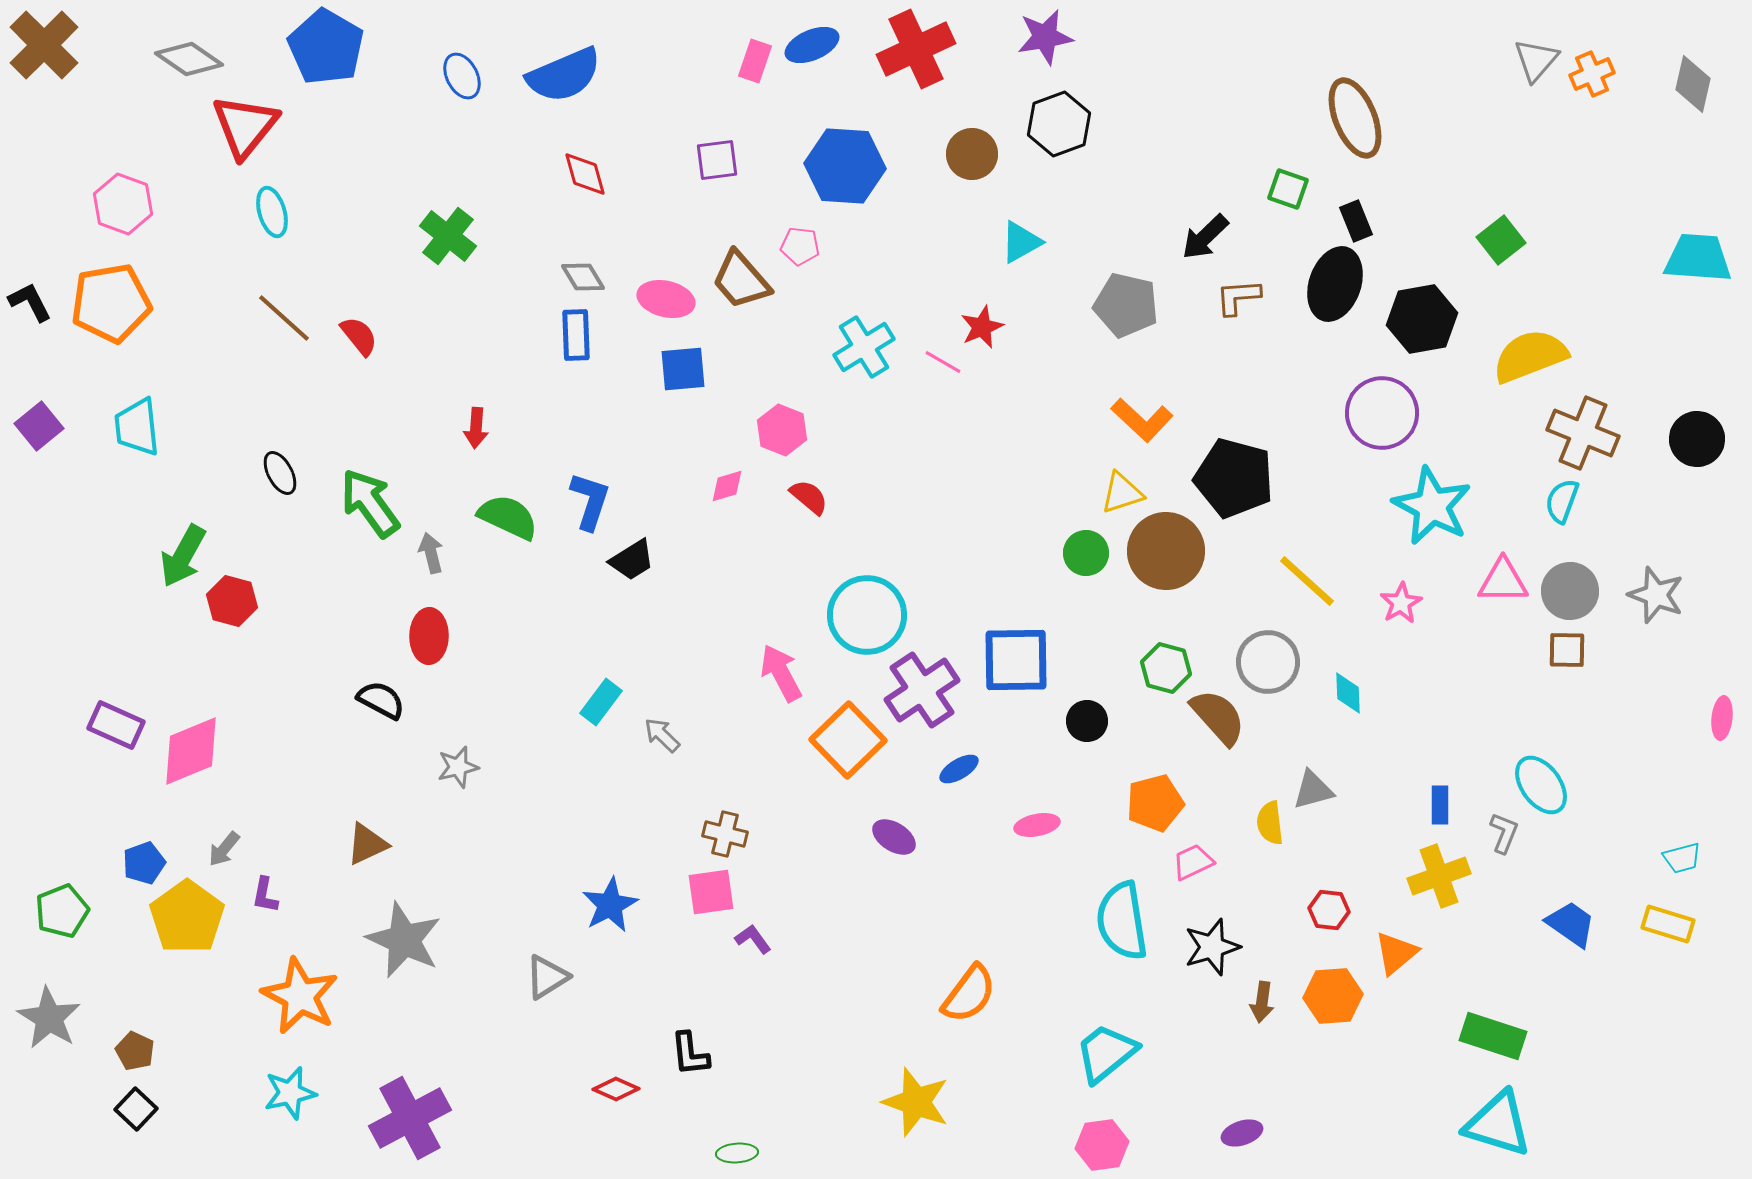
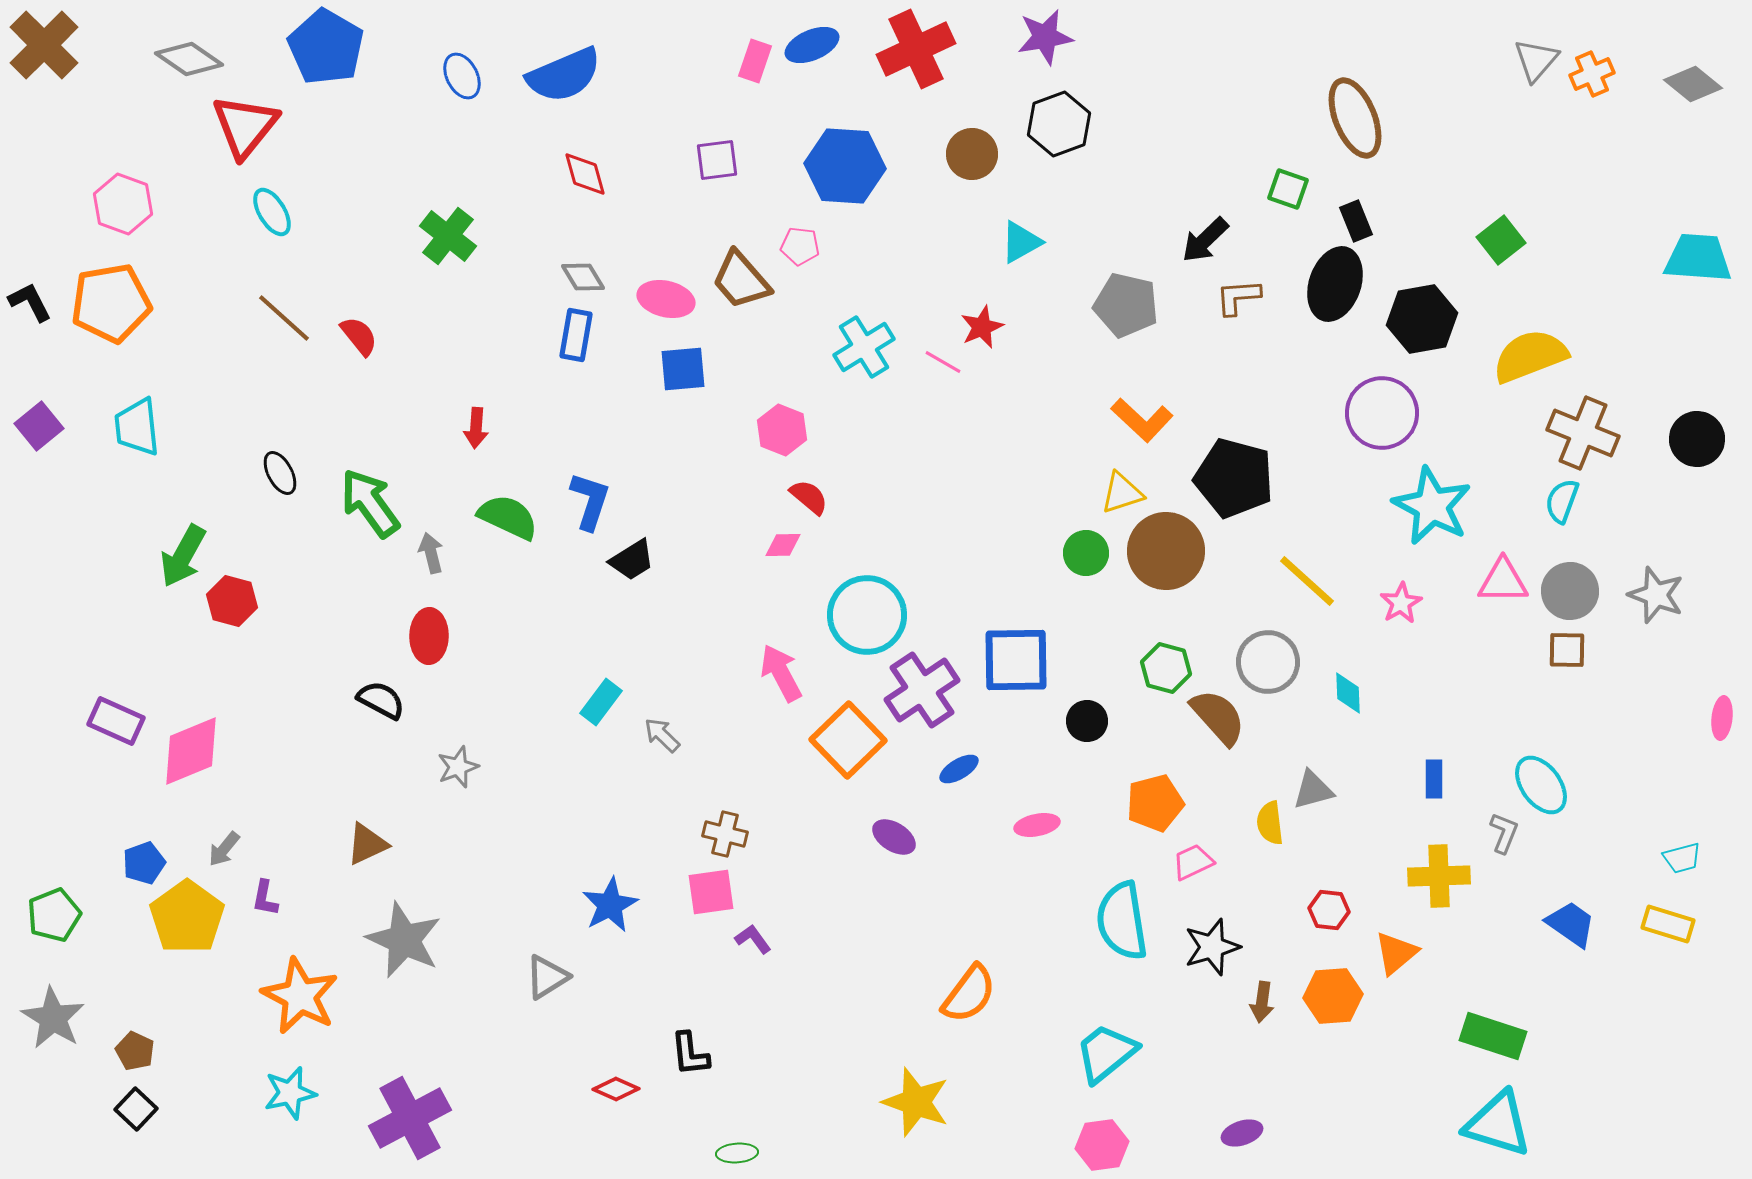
gray diamond at (1693, 84): rotated 64 degrees counterclockwise
cyan ellipse at (272, 212): rotated 15 degrees counterclockwise
black arrow at (1205, 237): moved 3 px down
blue rectangle at (576, 335): rotated 12 degrees clockwise
pink diamond at (727, 486): moved 56 px right, 59 px down; rotated 15 degrees clockwise
purple rectangle at (116, 725): moved 4 px up
gray star at (458, 767): rotated 6 degrees counterclockwise
blue rectangle at (1440, 805): moved 6 px left, 26 px up
yellow cross at (1439, 876): rotated 18 degrees clockwise
purple L-shape at (265, 895): moved 3 px down
green pentagon at (62, 911): moved 8 px left, 4 px down
gray star at (49, 1018): moved 4 px right
